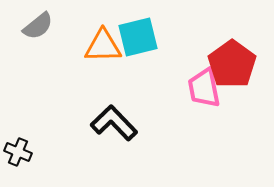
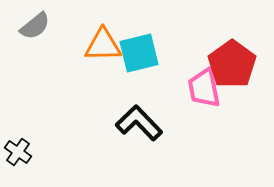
gray semicircle: moved 3 px left
cyan square: moved 1 px right, 16 px down
orange triangle: moved 1 px up
black L-shape: moved 25 px right
black cross: rotated 12 degrees clockwise
